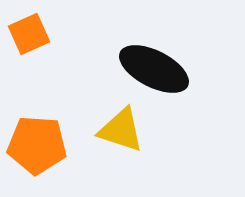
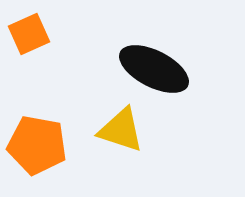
orange pentagon: rotated 6 degrees clockwise
